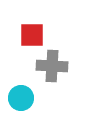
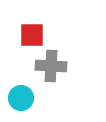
gray cross: moved 1 px left
